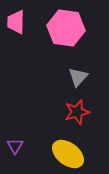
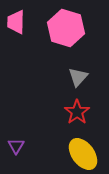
pink hexagon: rotated 9 degrees clockwise
red star: rotated 20 degrees counterclockwise
purple triangle: moved 1 px right
yellow ellipse: moved 15 px right; rotated 16 degrees clockwise
